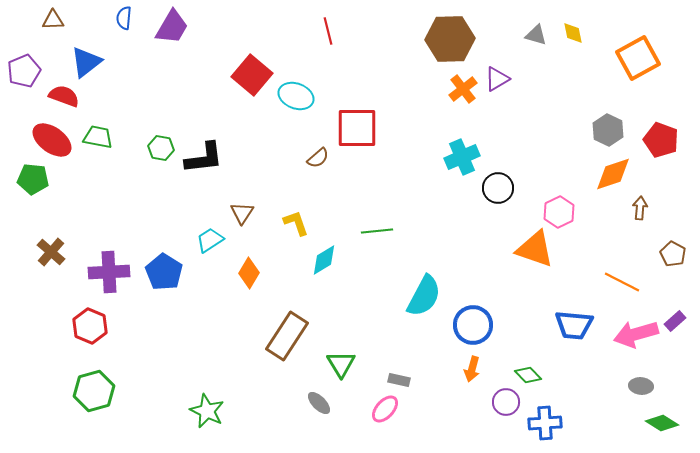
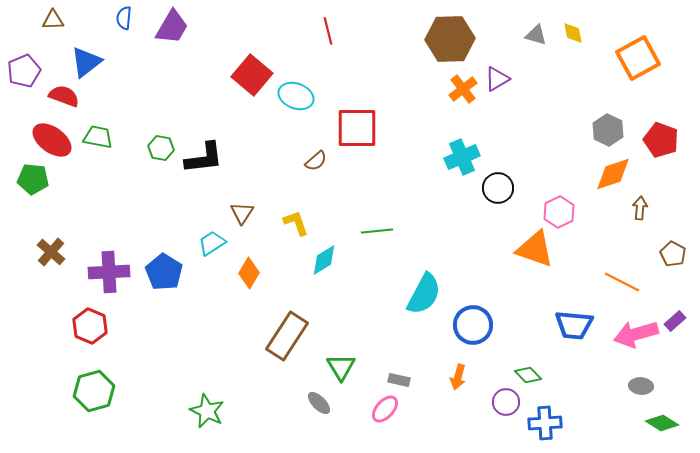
brown semicircle at (318, 158): moved 2 px left, 3 px down
cyan trapezoid at (210, 240): moved 2 px right, 3 px down
cyan semicircle at (424, 296): moved 2 px up
green triangle at (341, 364): moved 3 px down
orange arrow at (472, 369): moved 14 px left, 8 px down
